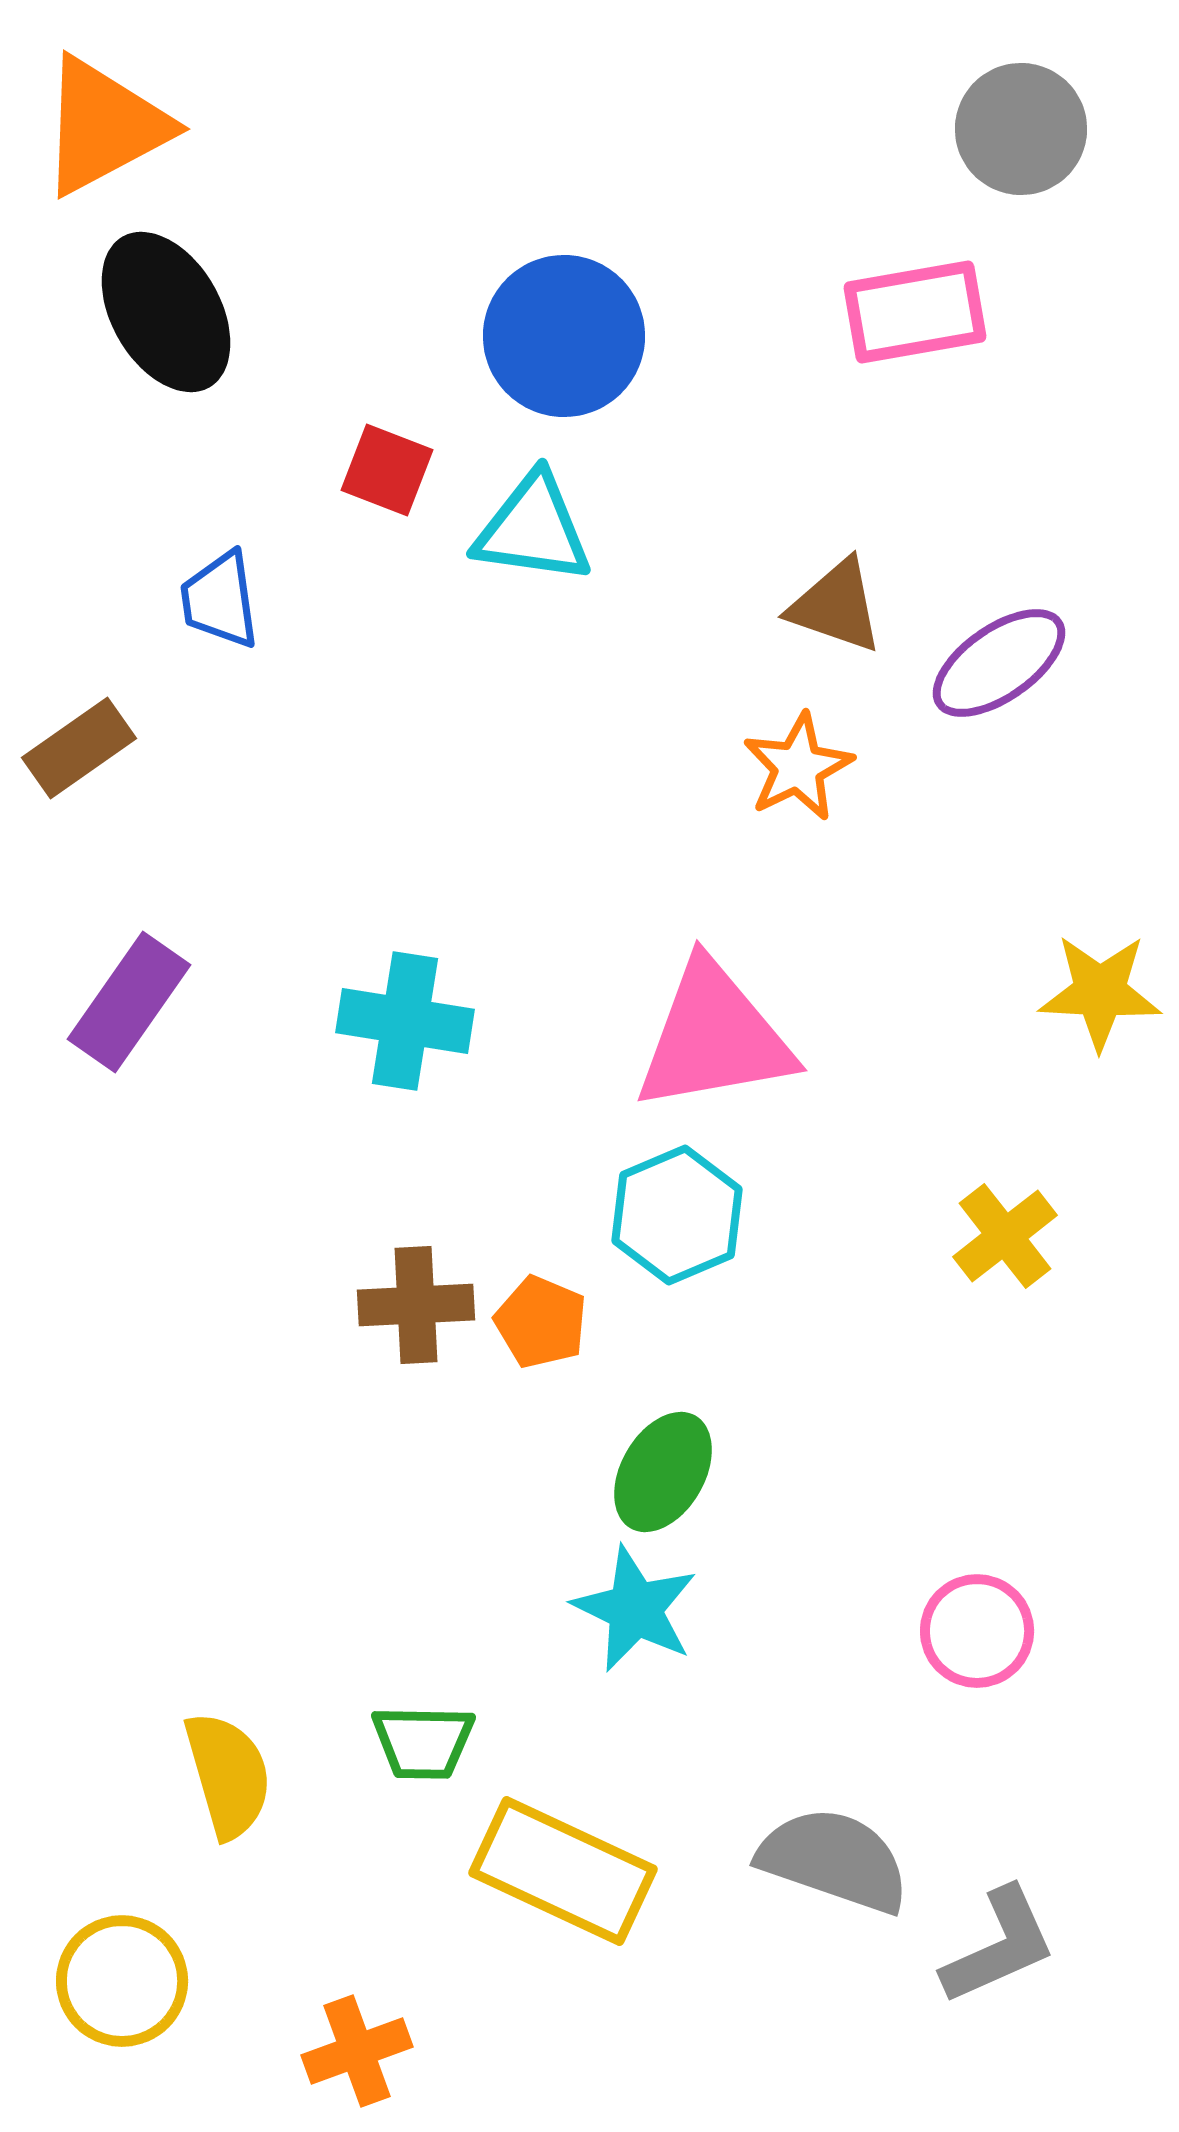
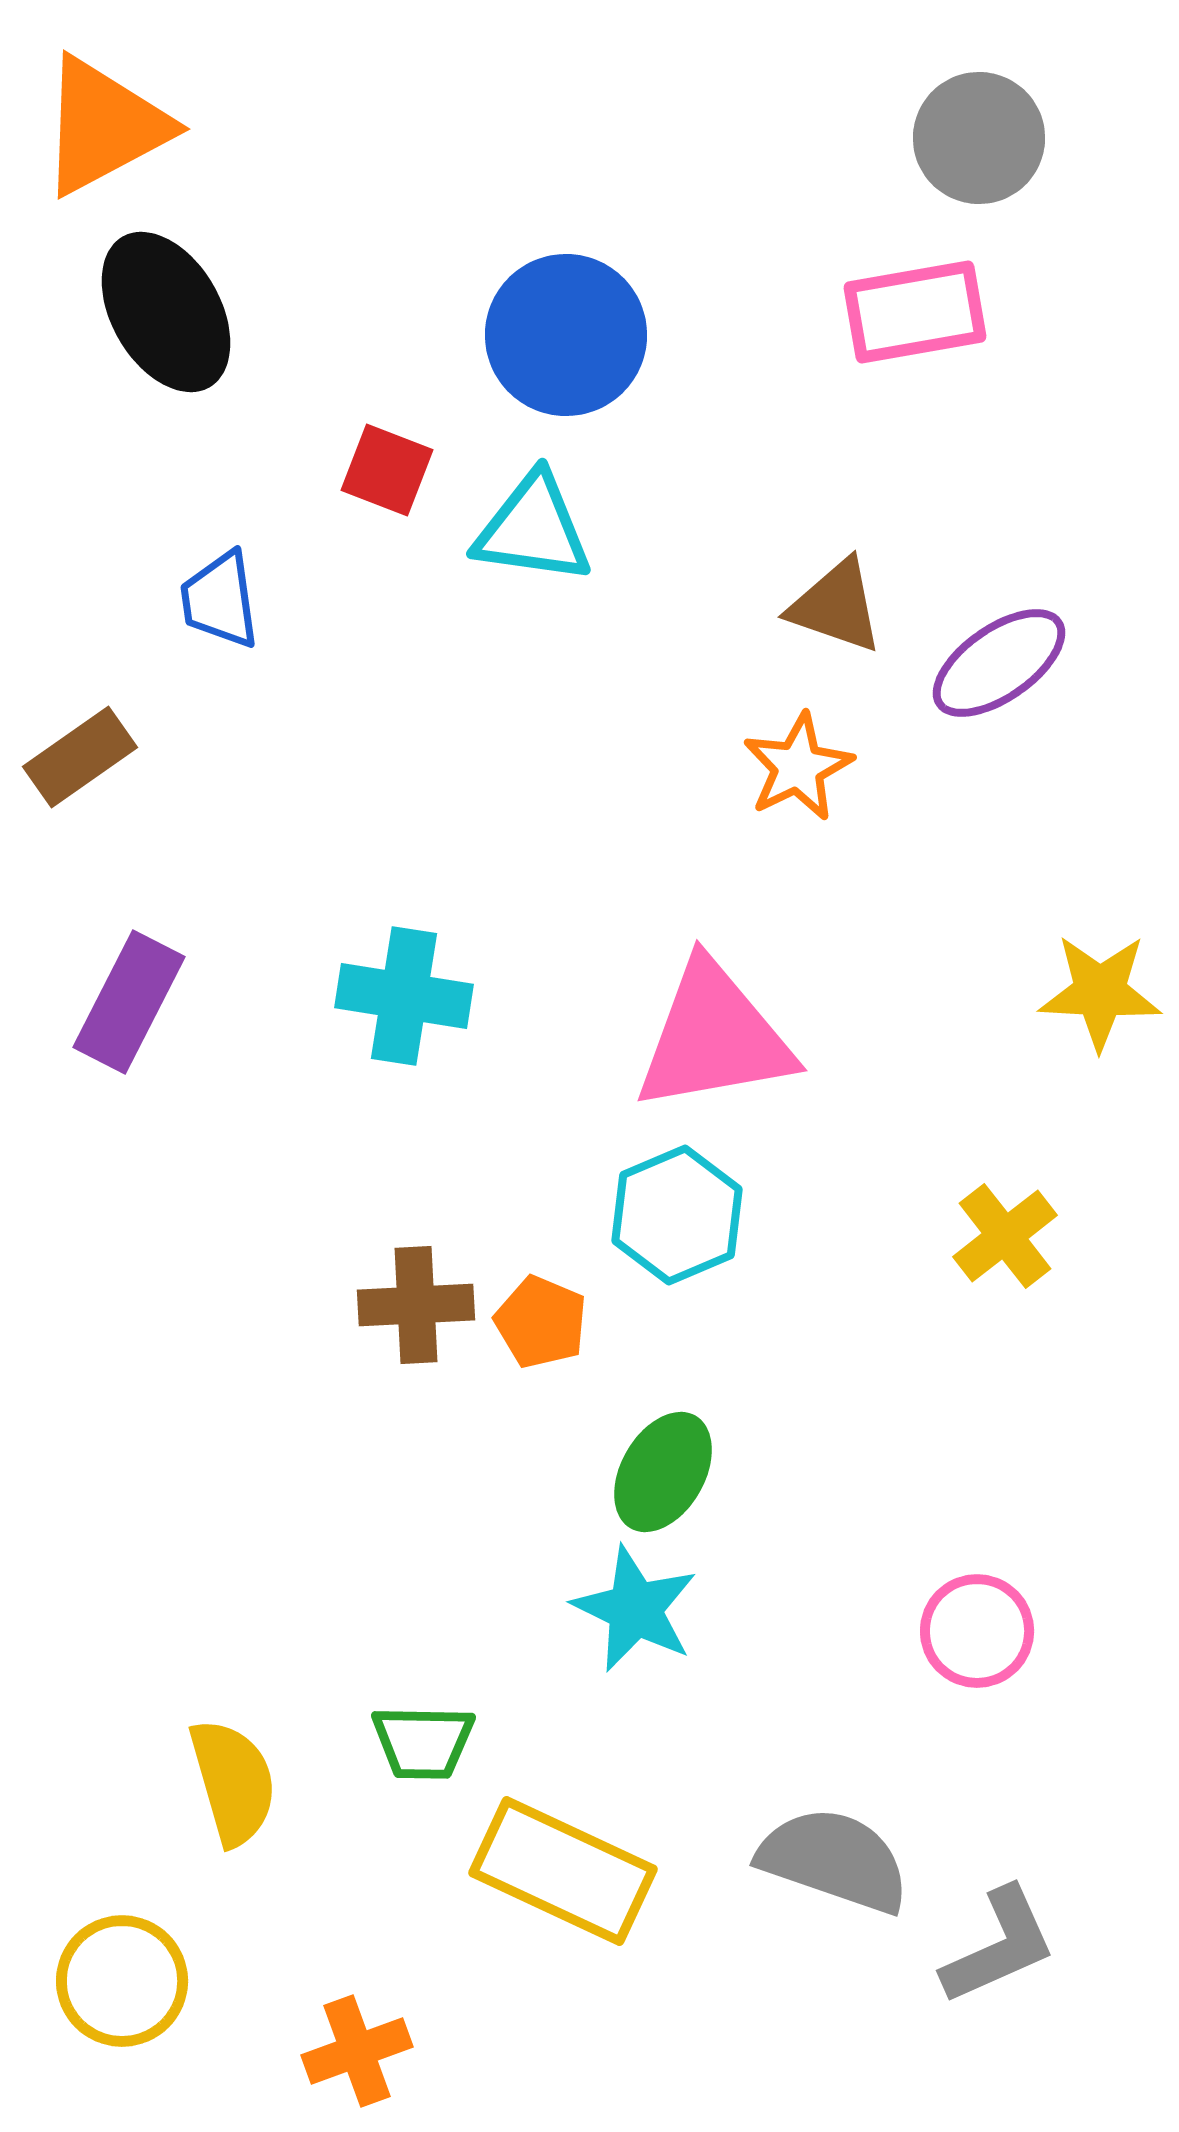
gray circle: moved 42 px left, 9 px down
blue circle: moved 2 px right, 1 px up
brown rectangle: moved 1 px right, 9 px down
purple rectangle: rotated 8 degrees counterclockwise
cyan cross: moved 1 px left, 25 px up
yellow semicircle: moved 5 px right, 7 px down
